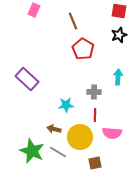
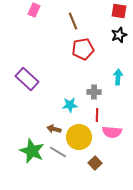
red pentagon: rotated 30 degrees clockwise
cyan star: moved 4 px right
red line: moved 2 px right
pink semicircle: moved 1 px up
yellow circle: moved 1 px left
brown square: rotated 32 degrees counterclockwise
